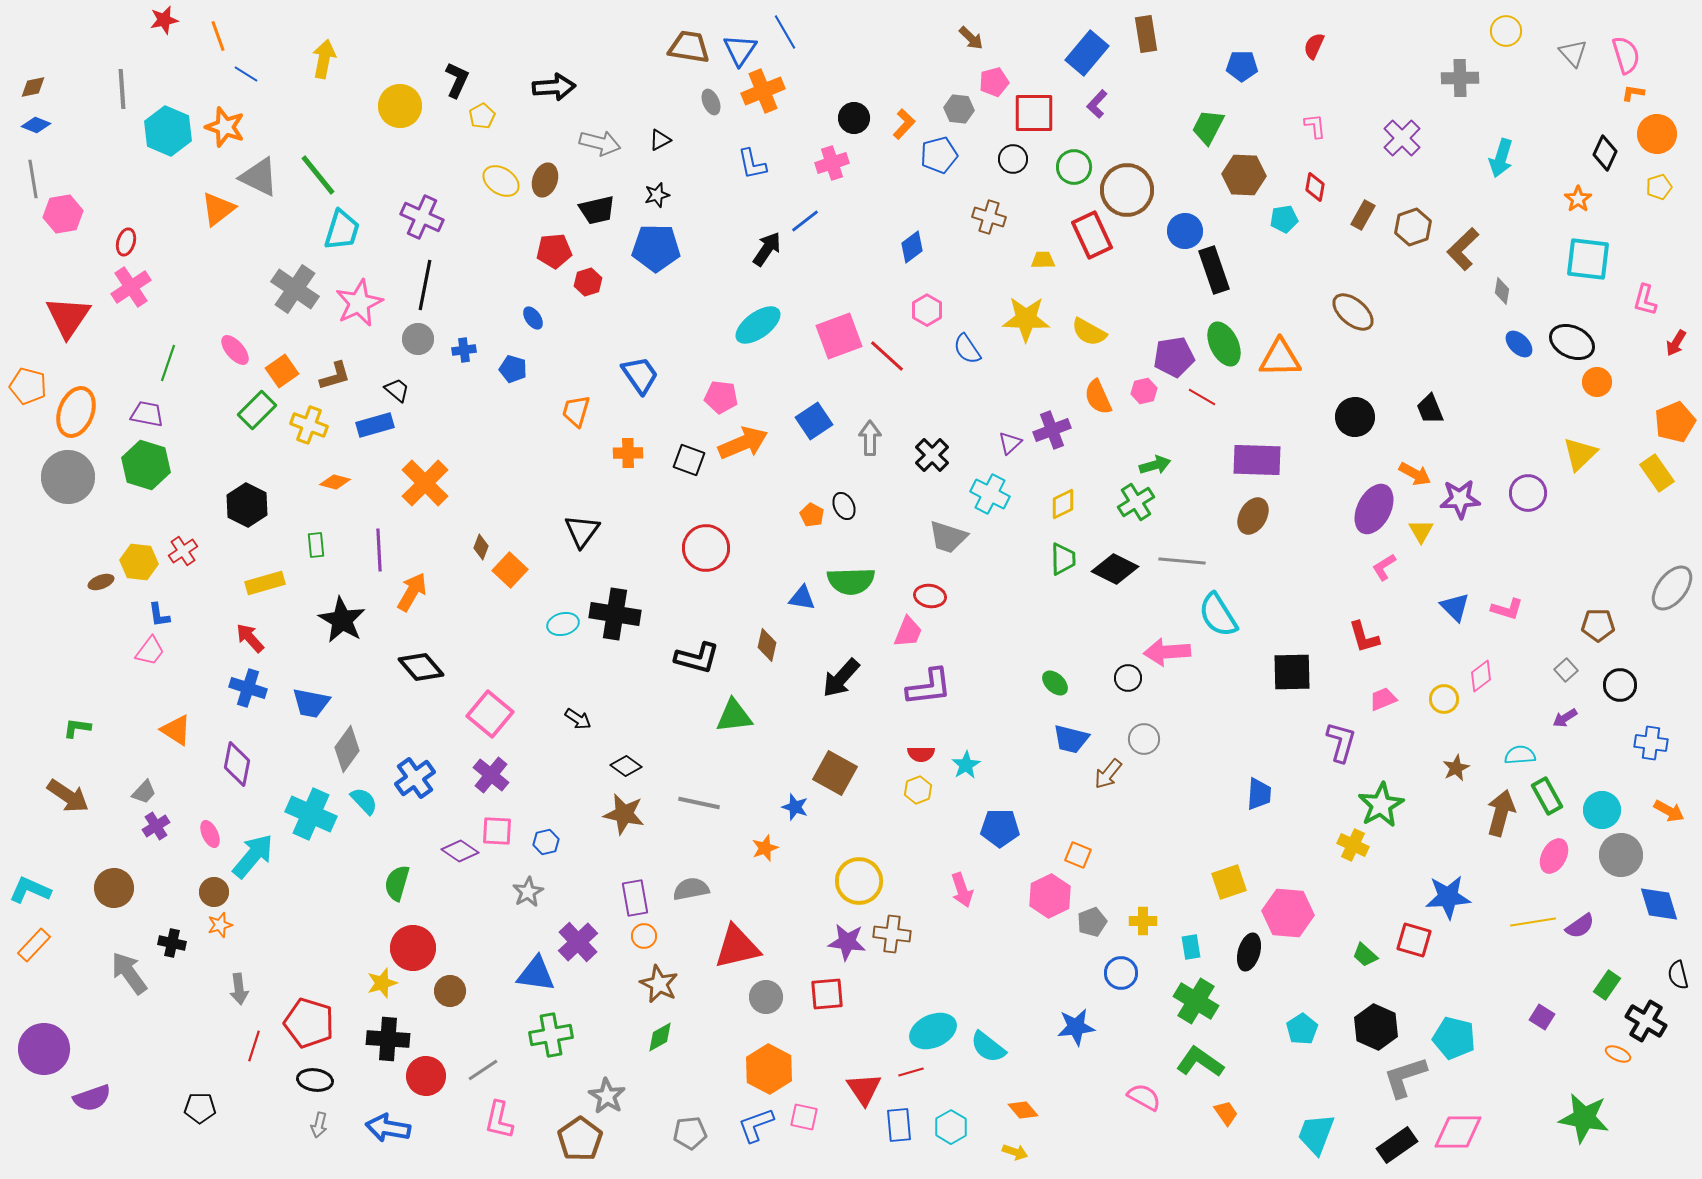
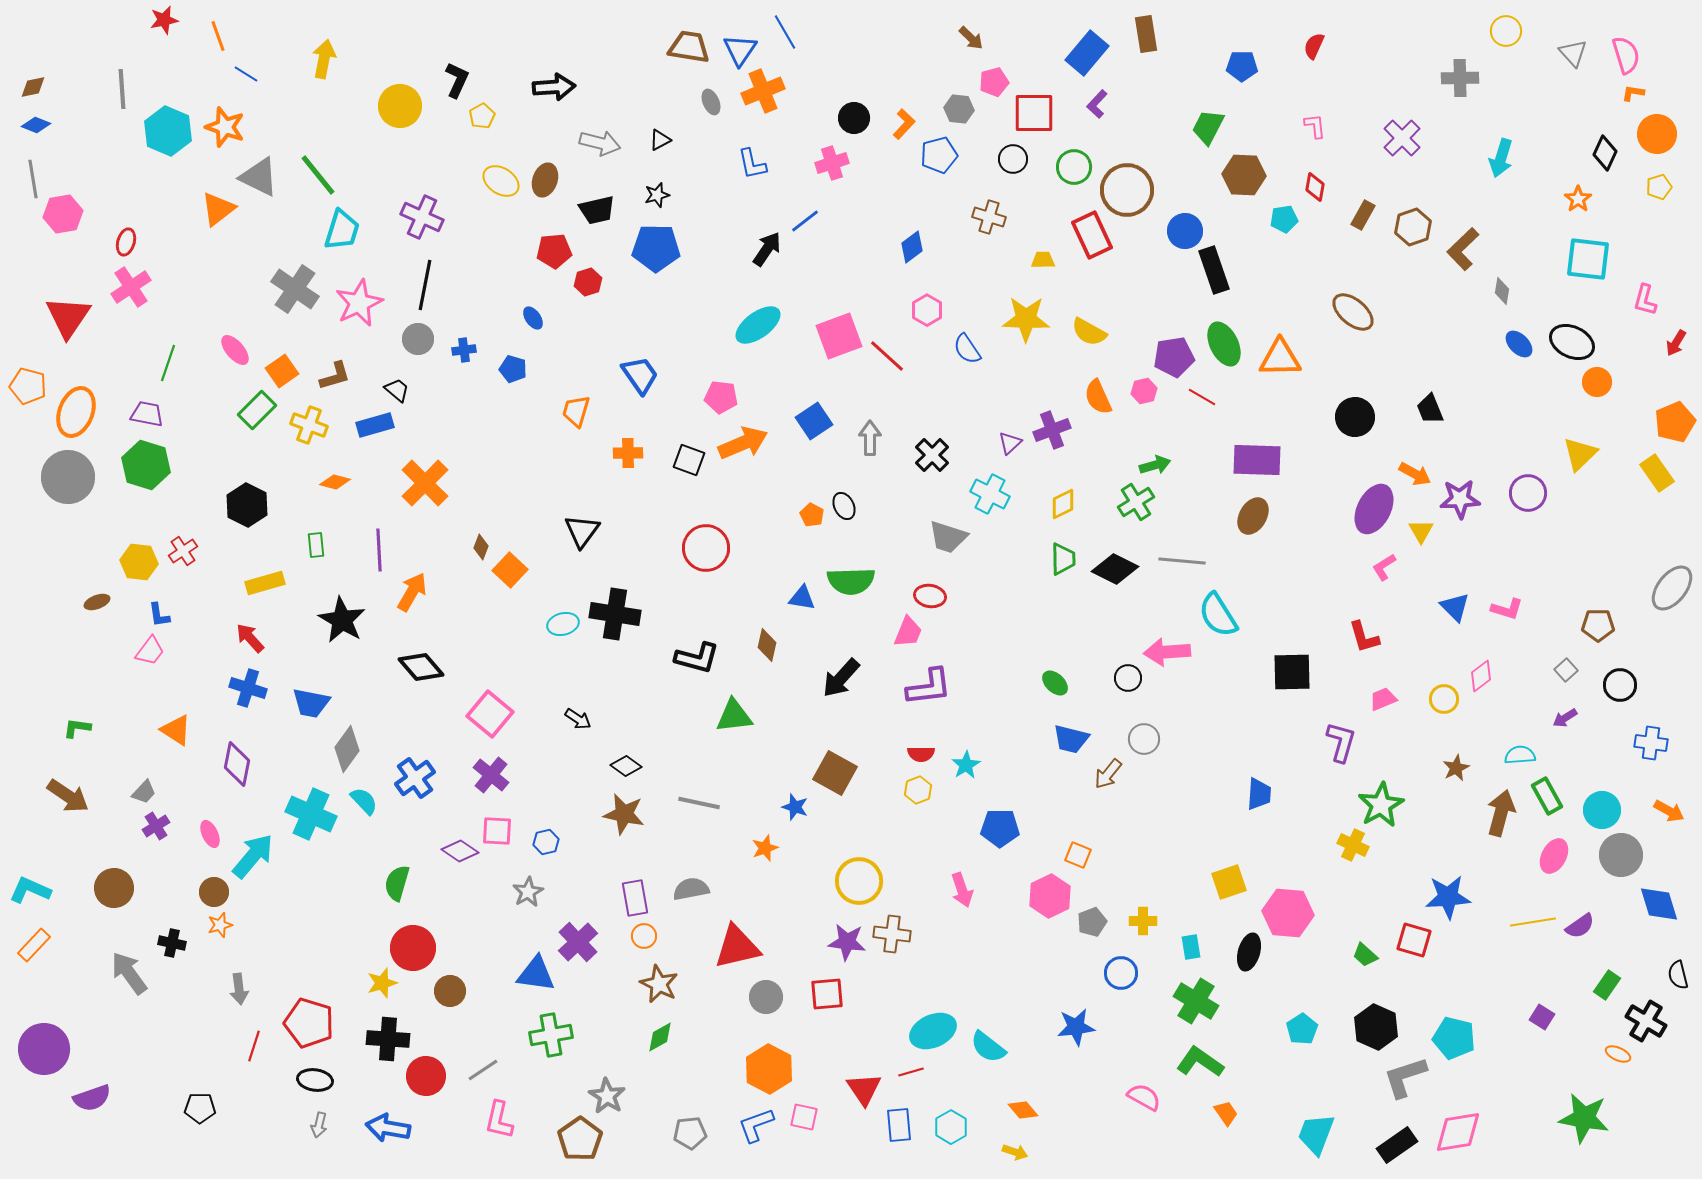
brown ellipse at (101, 582): moved 4 px left, 20 px down
pink diamond at (1458, 1132): rotated 9 degrees counterclockwise
